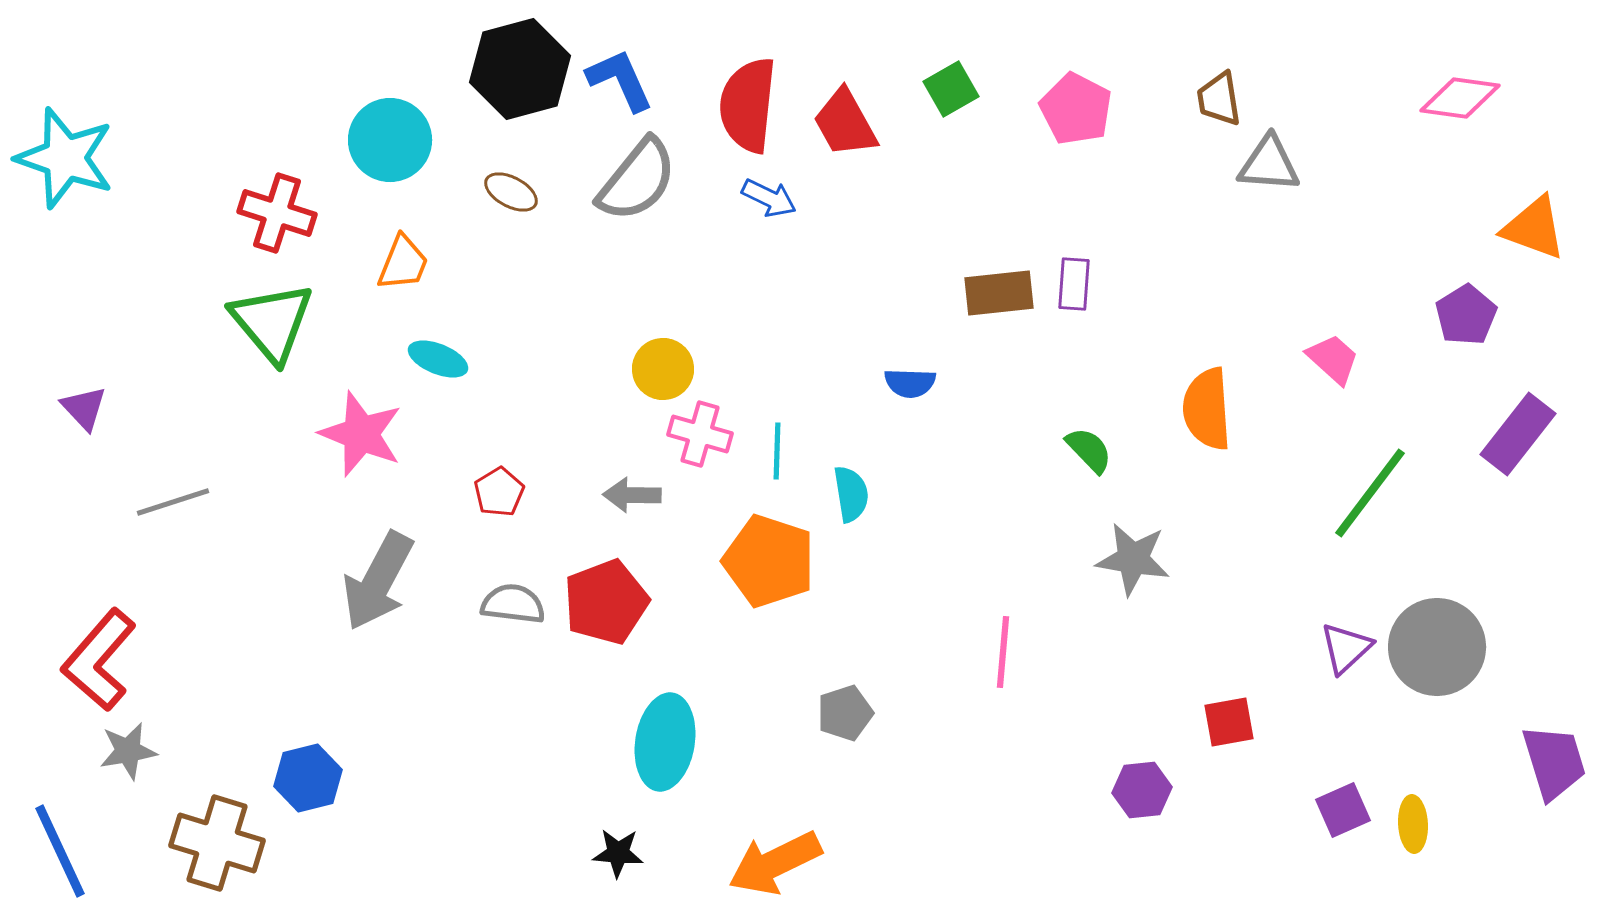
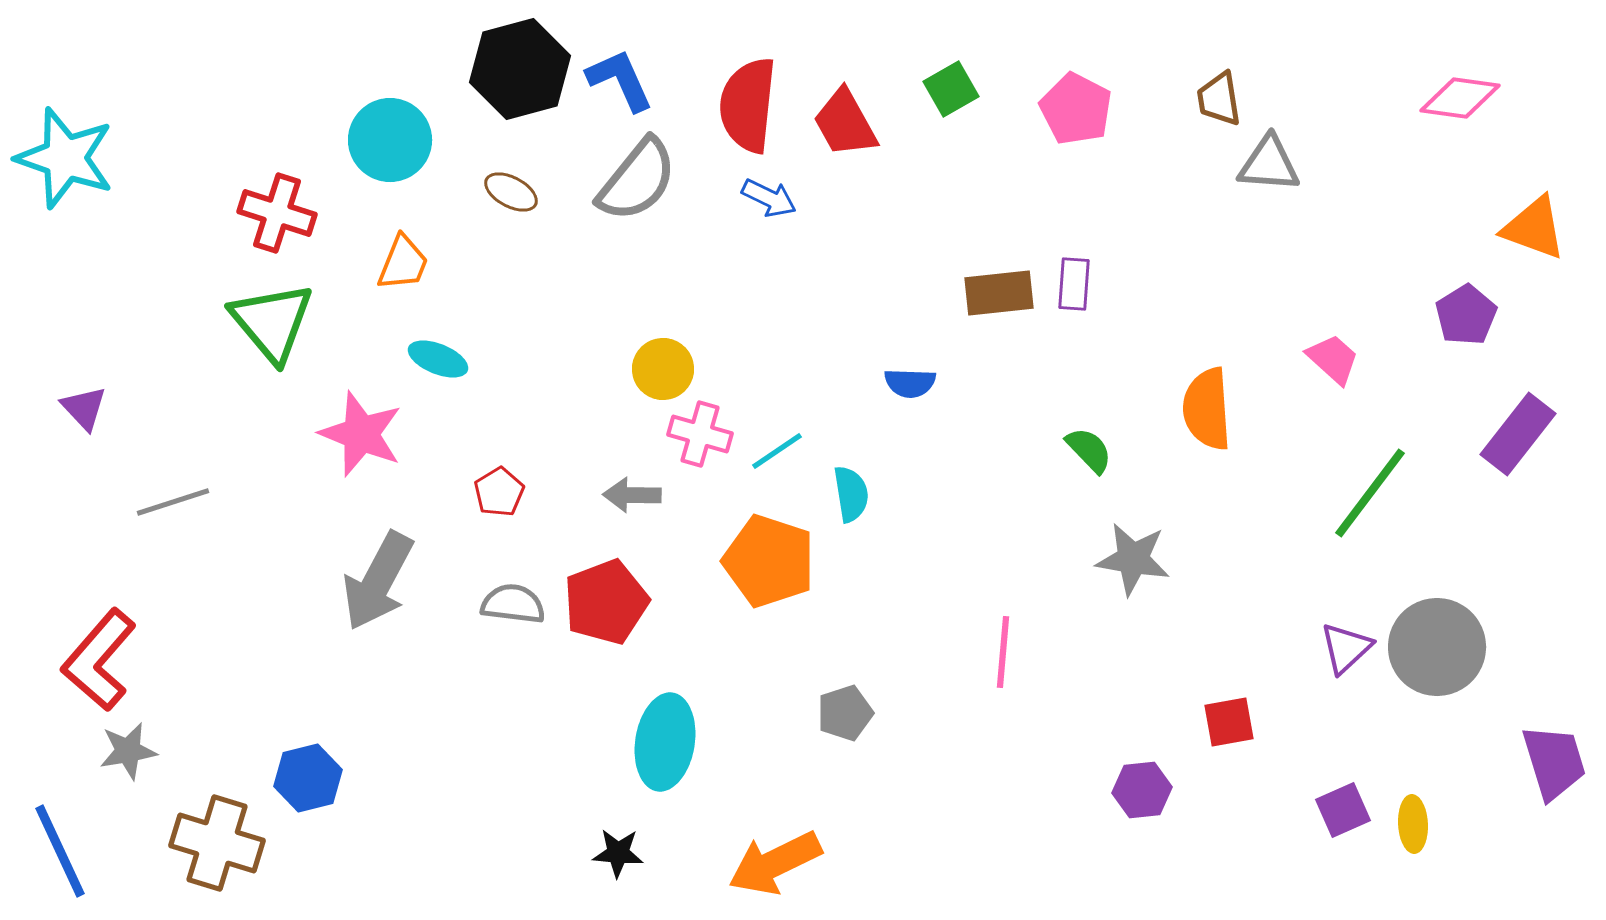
cyan line at (777, 451): rotated 54 degrees clockwise
